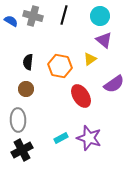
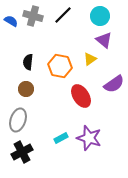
black line: moved 1 px left; rotated 30 degrees clockwise
gray ellipse: rotated 20 degrees clockwise
black cross: moved 2 px down
